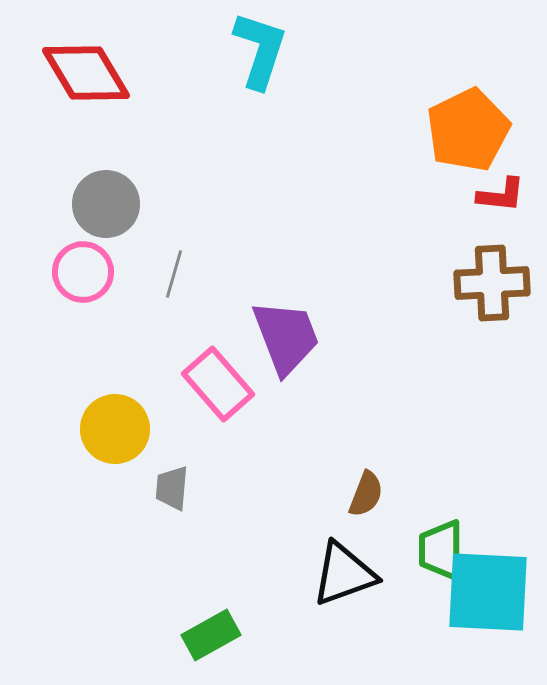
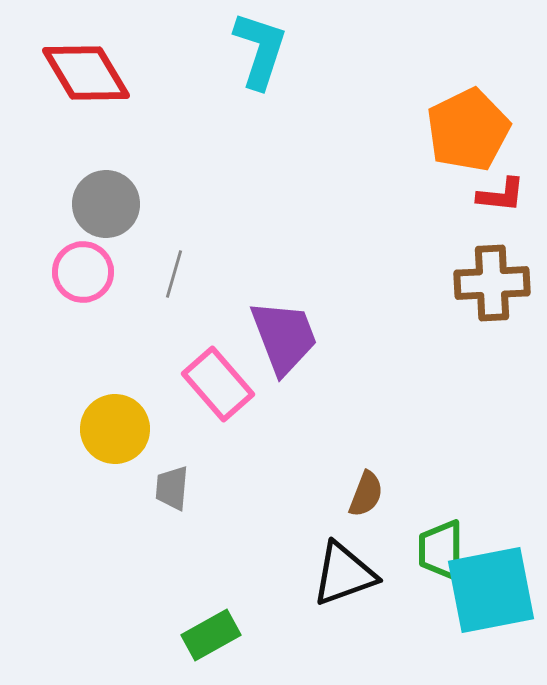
purple trapezoid: moved 2 px left
cyan square: moved 3 px right, 2 px up; rotated 14 degrees counterclockwise
